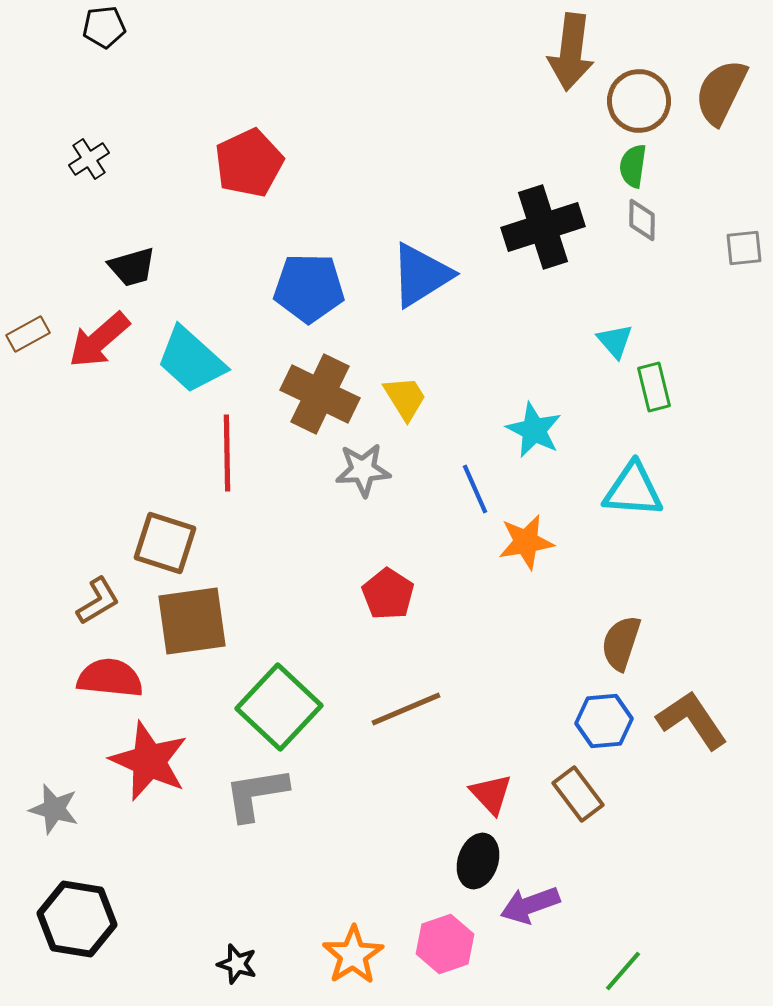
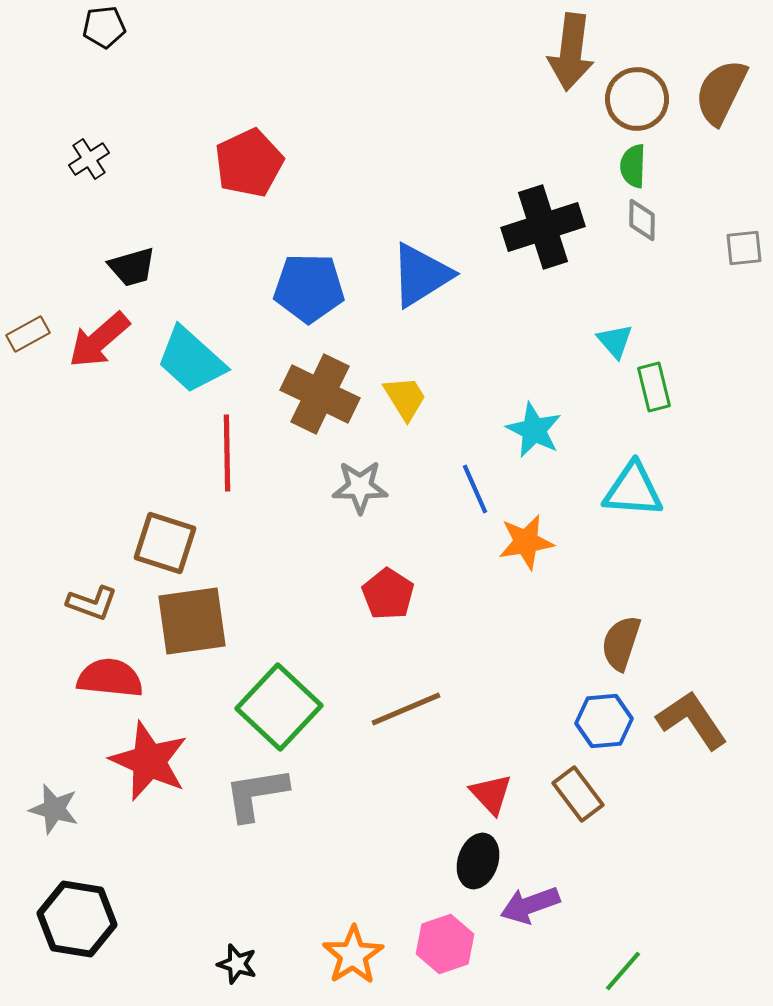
brown circle at (639, 101): moved 2 px left, 2 px up
green semicircle at (633, 166): rotated 6 degrees counterclockwise
gray star at (363, 470): moved 3 px left, 17 px down; rotated 4 degrees clockwise
brown L-shape at (98, 601): moved 6 px left, 2 px down; rotated 51 degrees clockwise
